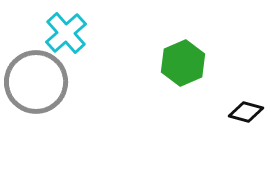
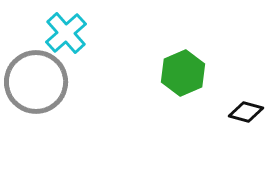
green hexagon: moved 10 px down
